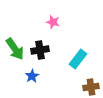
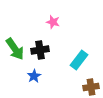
cyan rectangle: moved 1 px right, 1 px down
blue star: moved 2 px right
